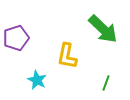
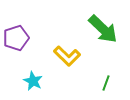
yellow L-shape: rotated 56 degrees counterclockwise
cyan star: moved 4 px left, 1 px down
